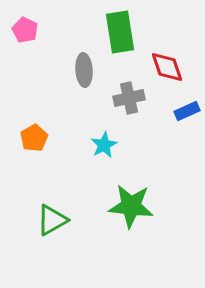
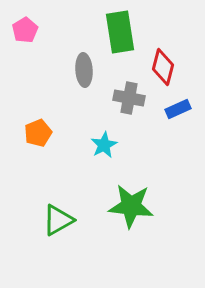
pink pentagon: rotated 15 degrees clockwise
red diamond: moved 4 px left; rotated 33 degrees clockwise
gray cross: rotated 24 degrees clockwise
blue rectangle: moved 9 px left, 2 px up
orange pentagon: moved 4 px right, 5 px up; rotated 8 degrees clockwise
green triangle: moved 6 px right
